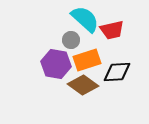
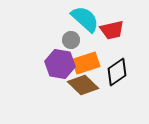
orange rectangle: moved 1 px left, 3 px down
purple hexagon: moved 4 px right
black diamond: rotated 32 degrees counterclockwise
brown diamond: rotated 8 degrees clockwise
